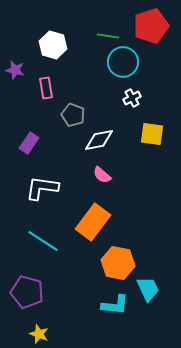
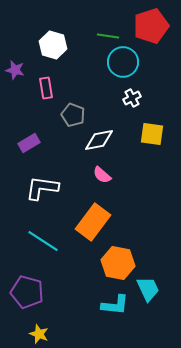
purple rectangle: rotated 25 degrees clockwise
